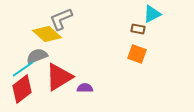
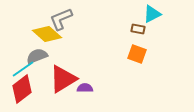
red triangle: moved 4 px right, 2 px down
